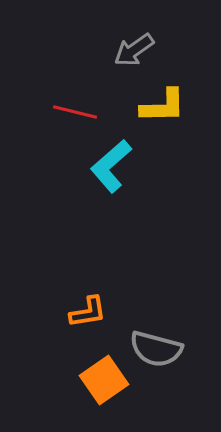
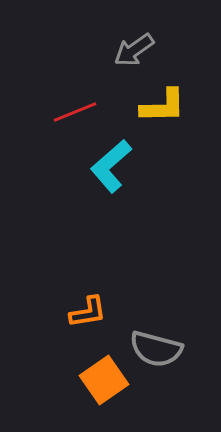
red line: rotated 36 degrees counterclockwise
